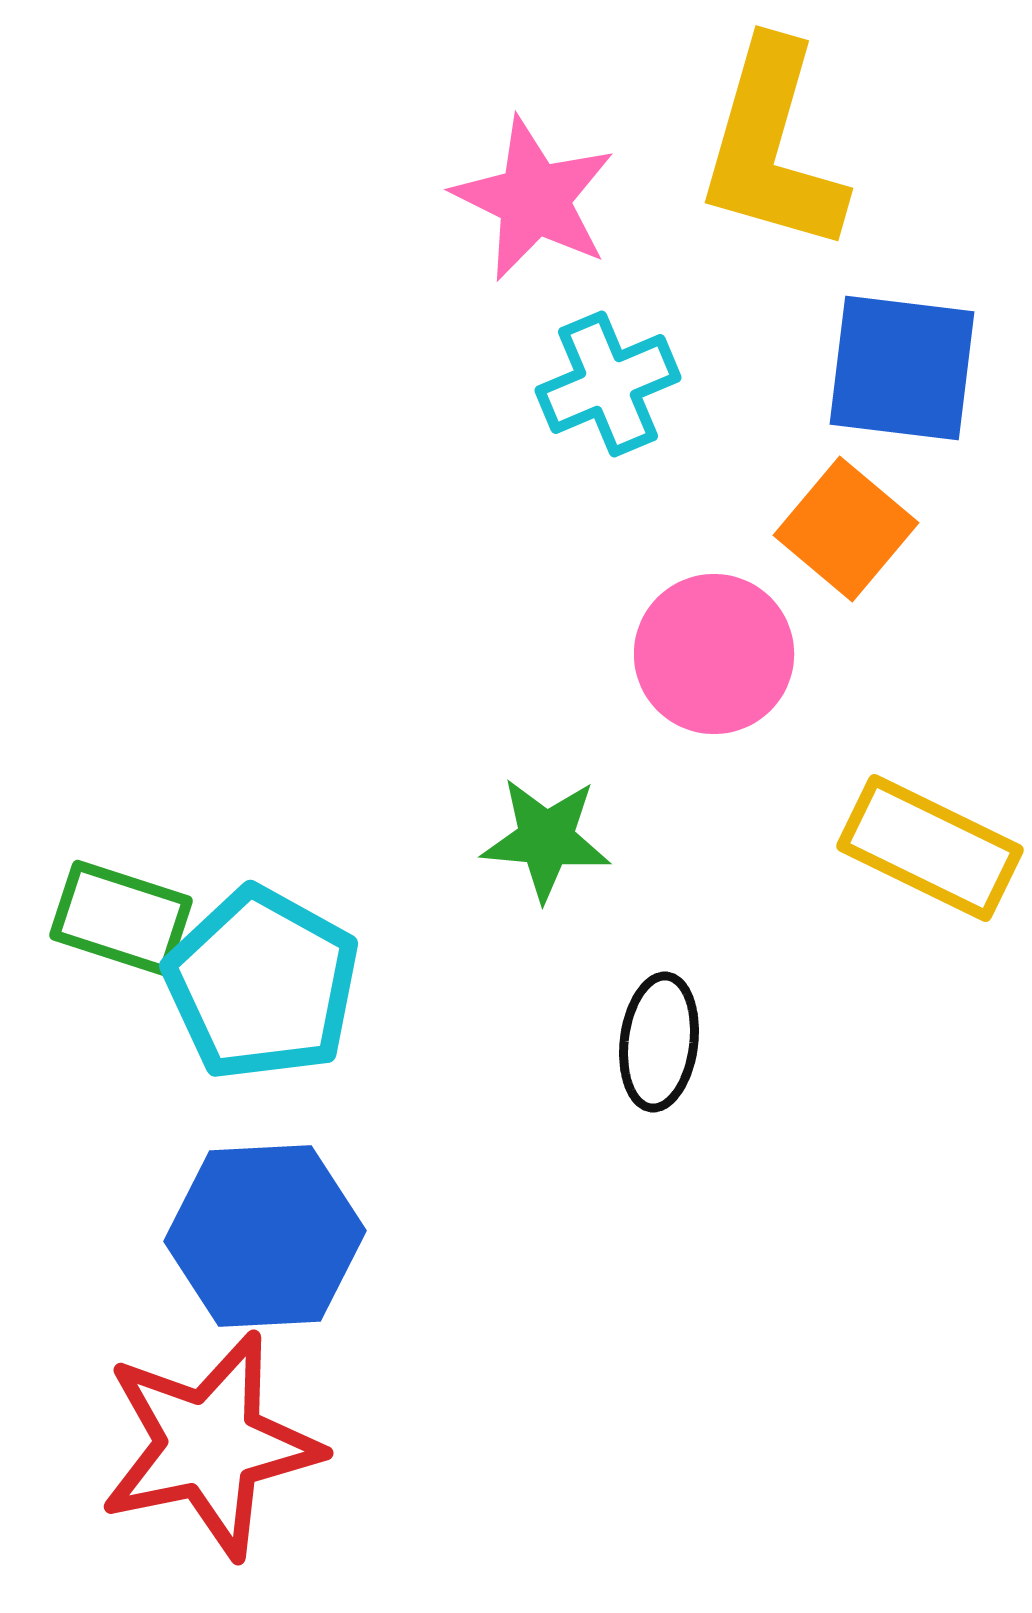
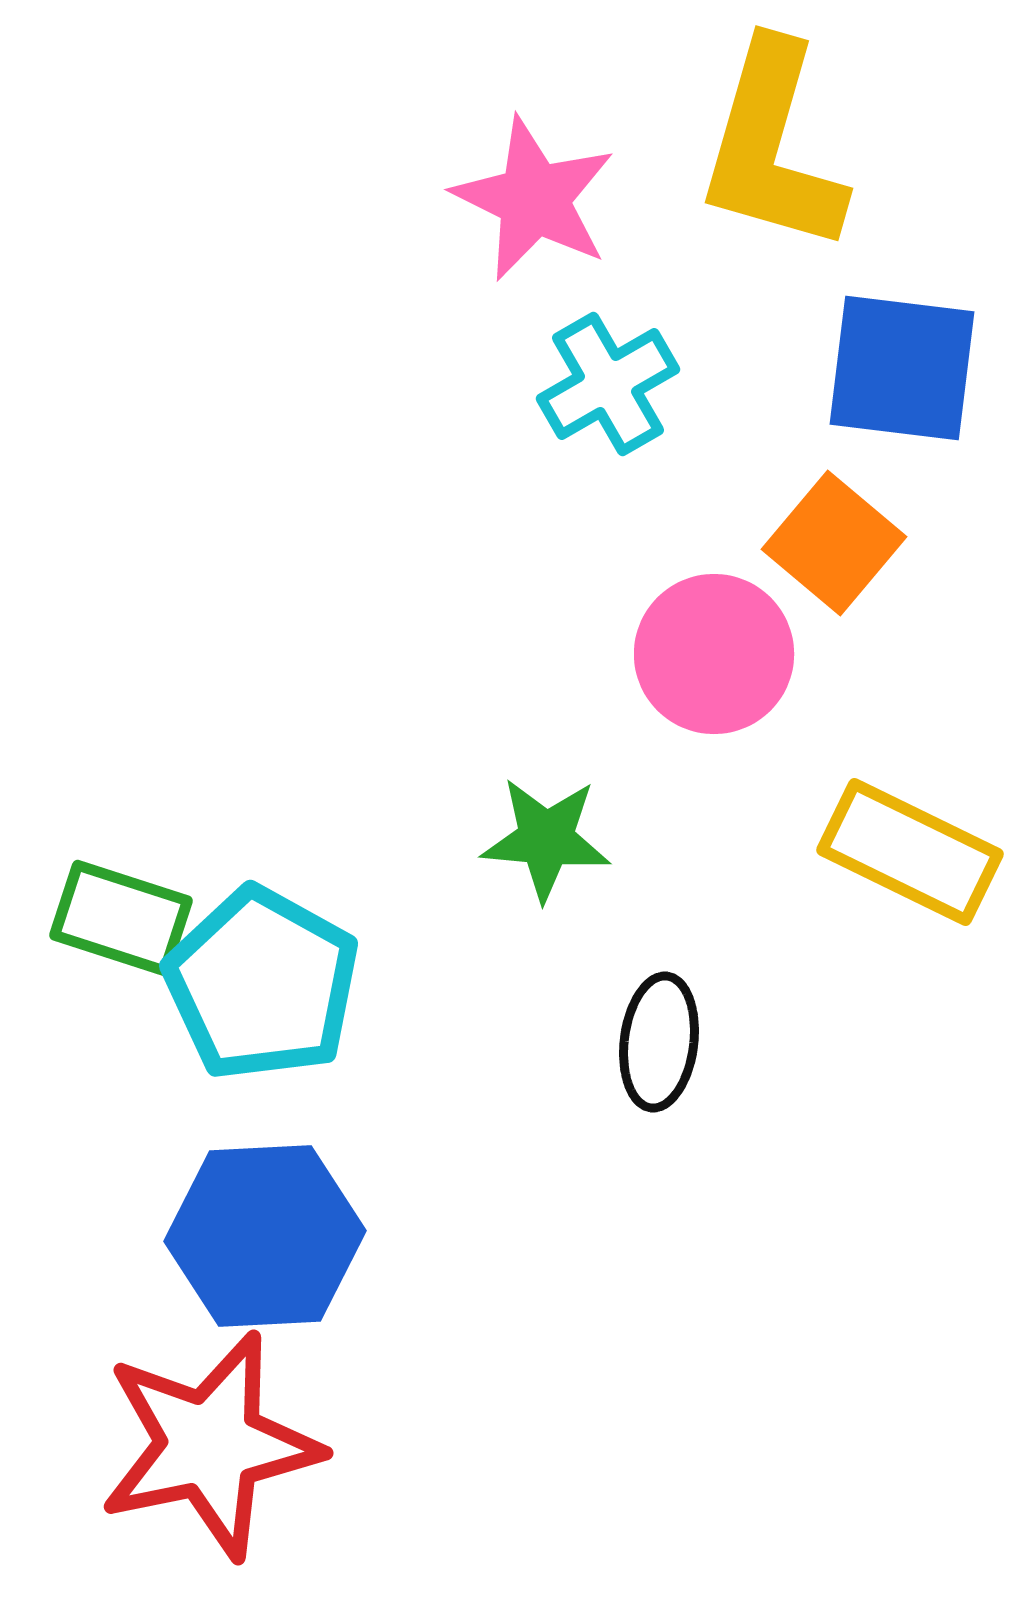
cyan cross: rotated 7 degrees counterclockwise
orange square: moved 12 px left, 14 px down
yellow rectangle: moved 20 px left, 4 px down
